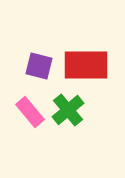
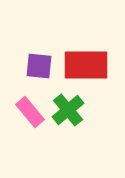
purple square: rotated 8 degrees counterclockwise
